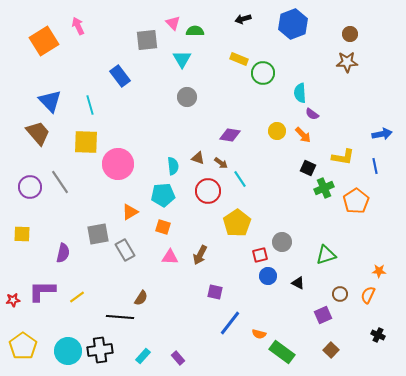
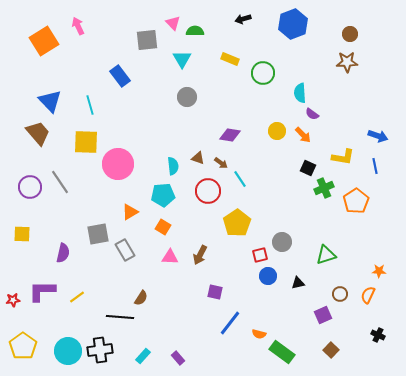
yellow rectangle at (239, 59): moved 9 px left
blue arrow at (382, 134): moved 4 px left, 2 px down; rotated 30 degrees clockwise
orange square at (163, 227): rotated 14 degrees clockwise
black triangle at (298, 283): rotated 40 degrees counterclockwise
